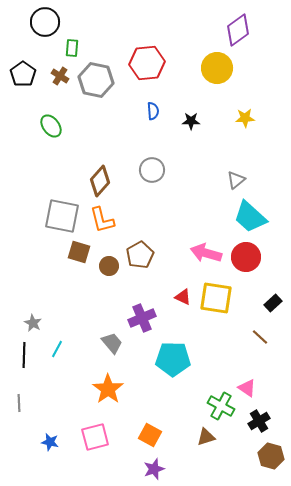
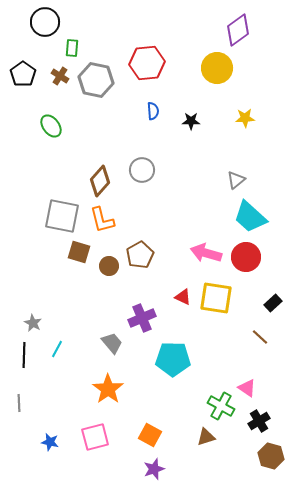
gray circle at (152, 170): moved 10 px left
